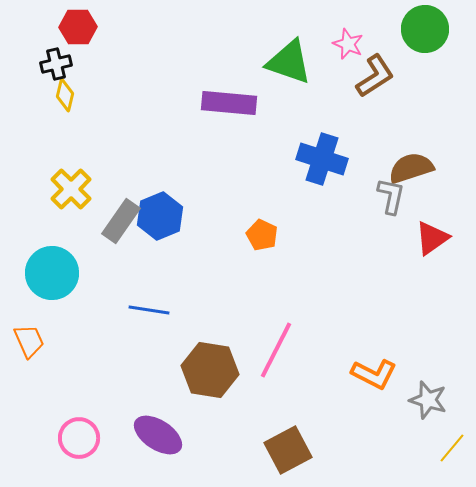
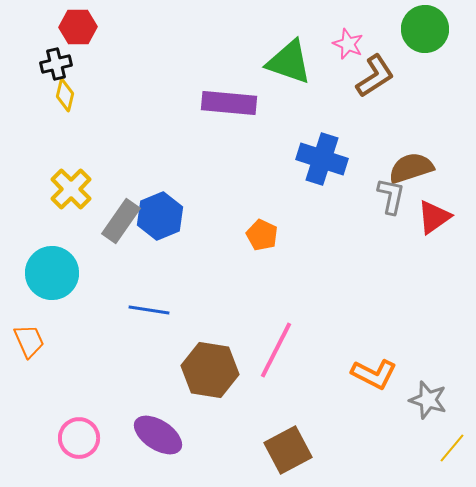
red triangle: moved 2 px right, 21 px up
